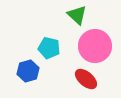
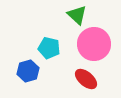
pink circle: moved 1 px left, 2 px up
